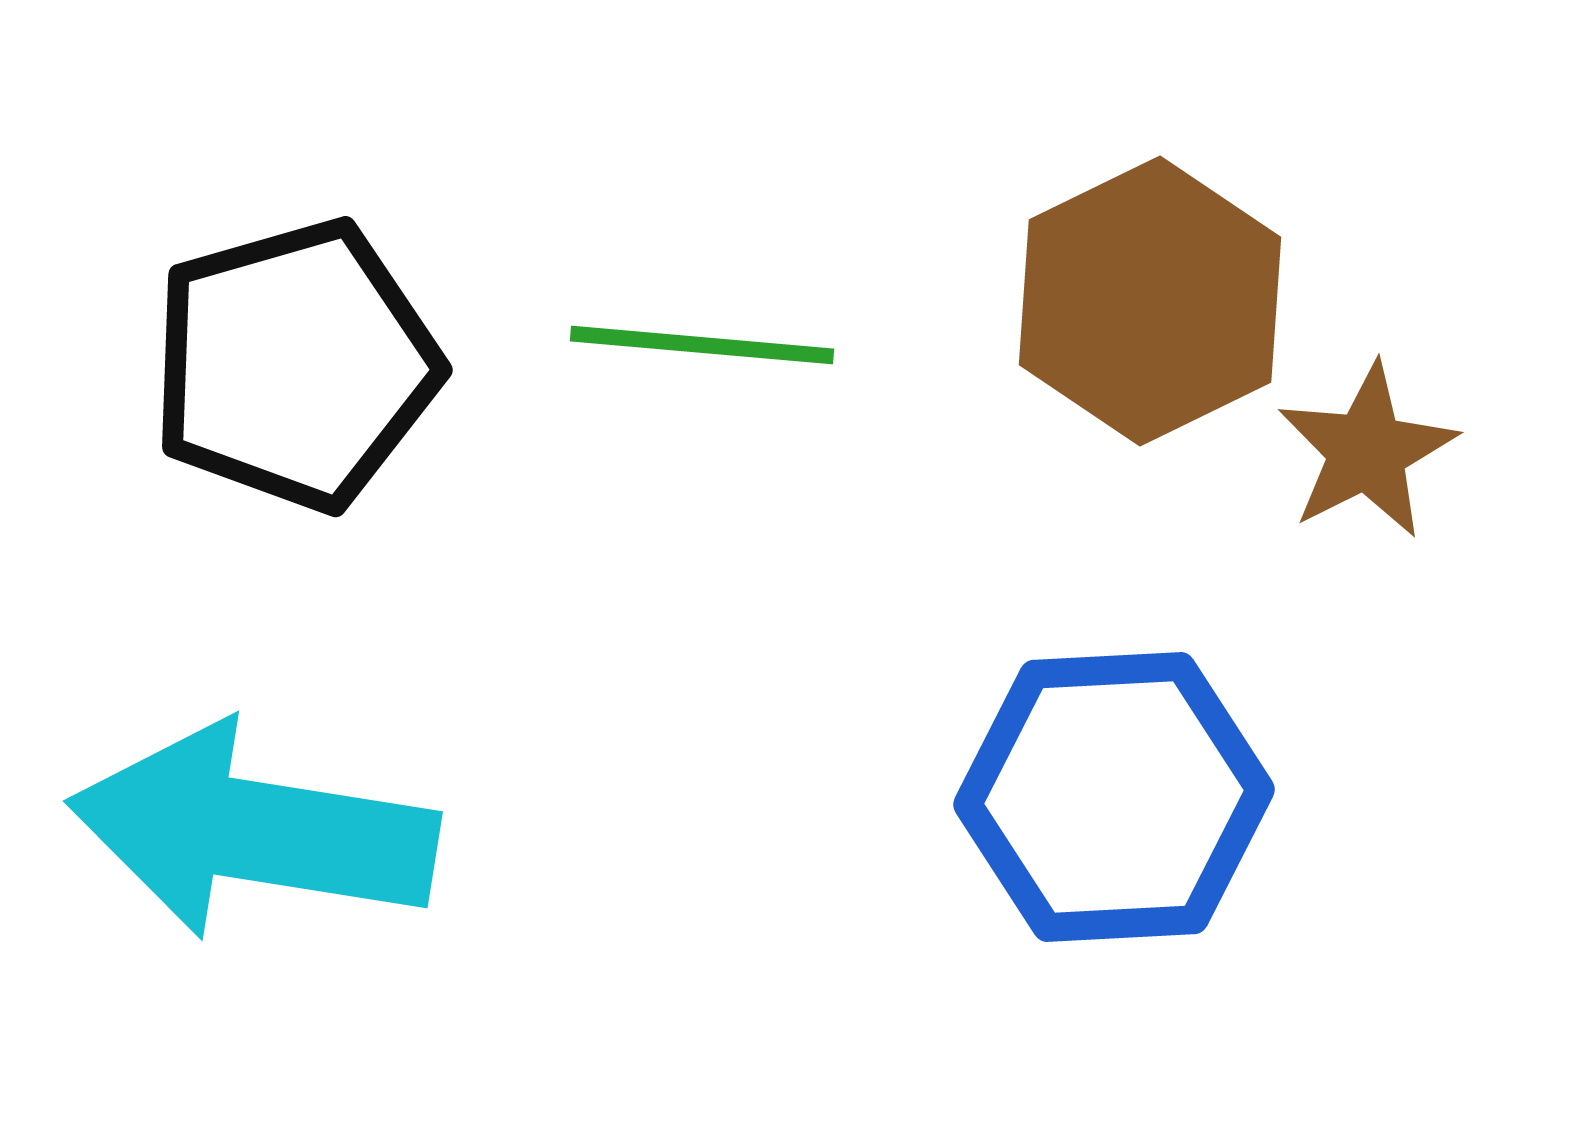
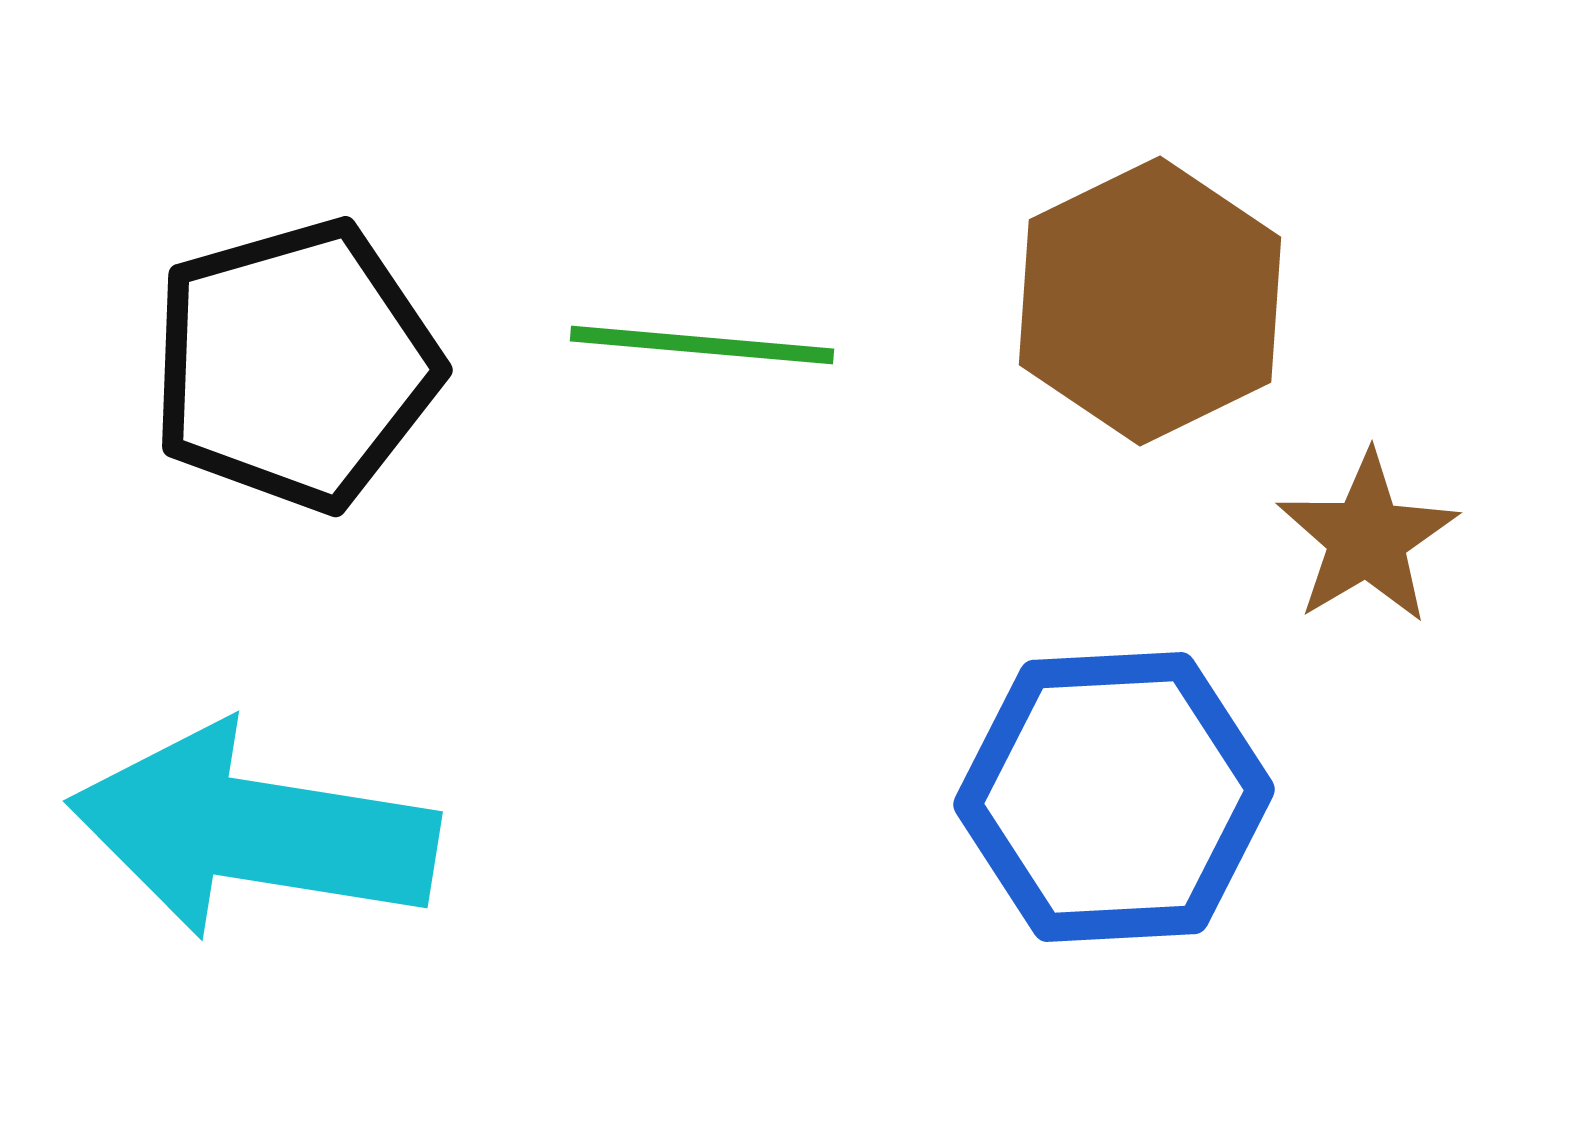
brown star: moved 87 px down; rotated 4 degrees counterclockwise
